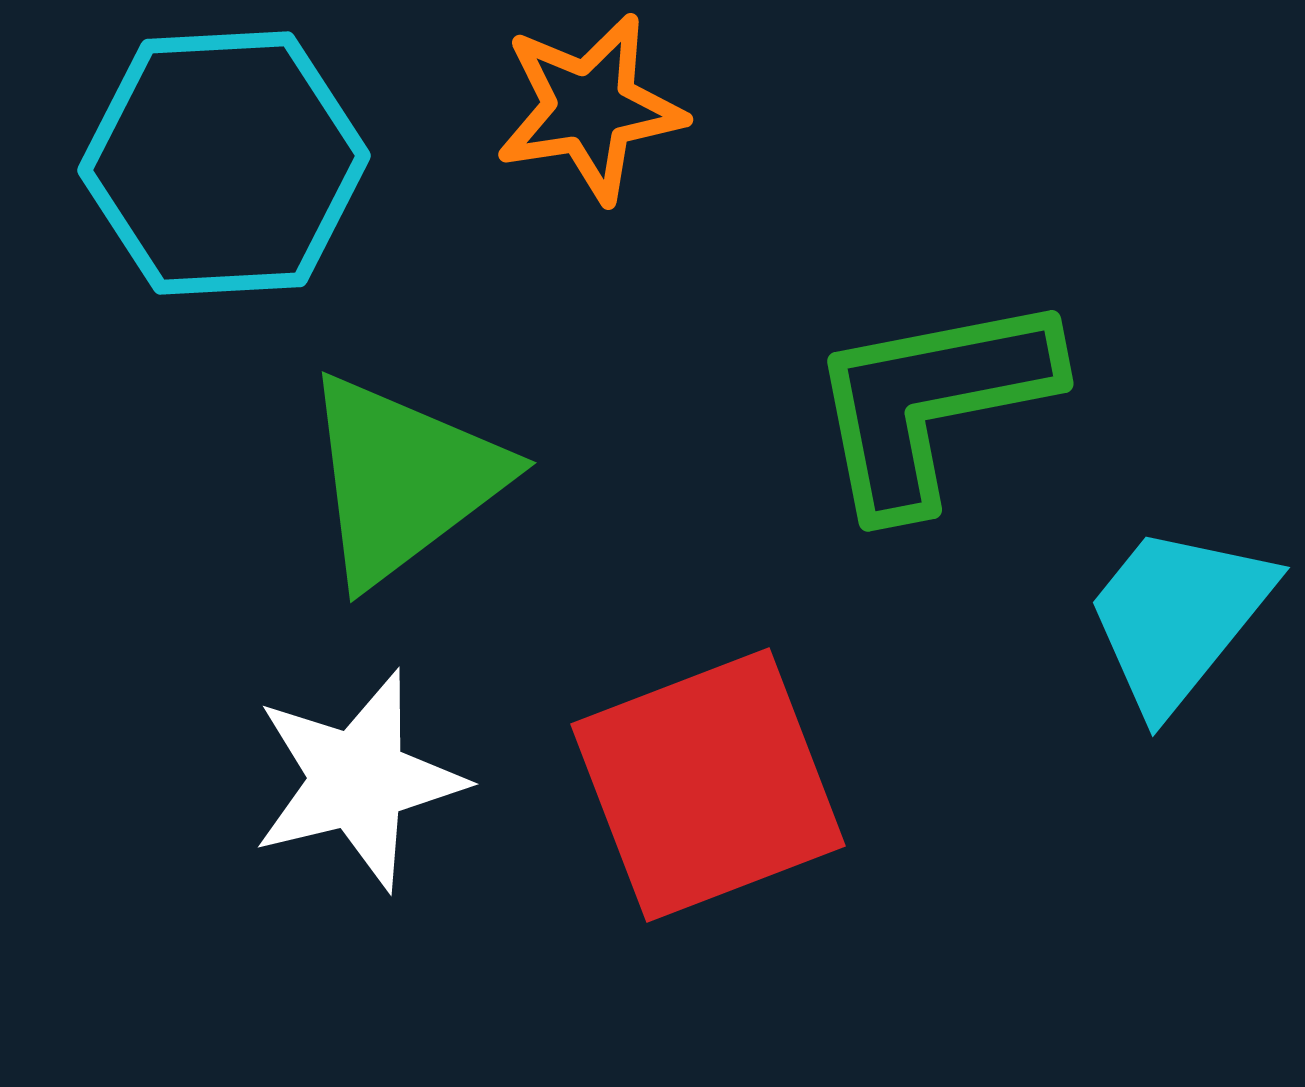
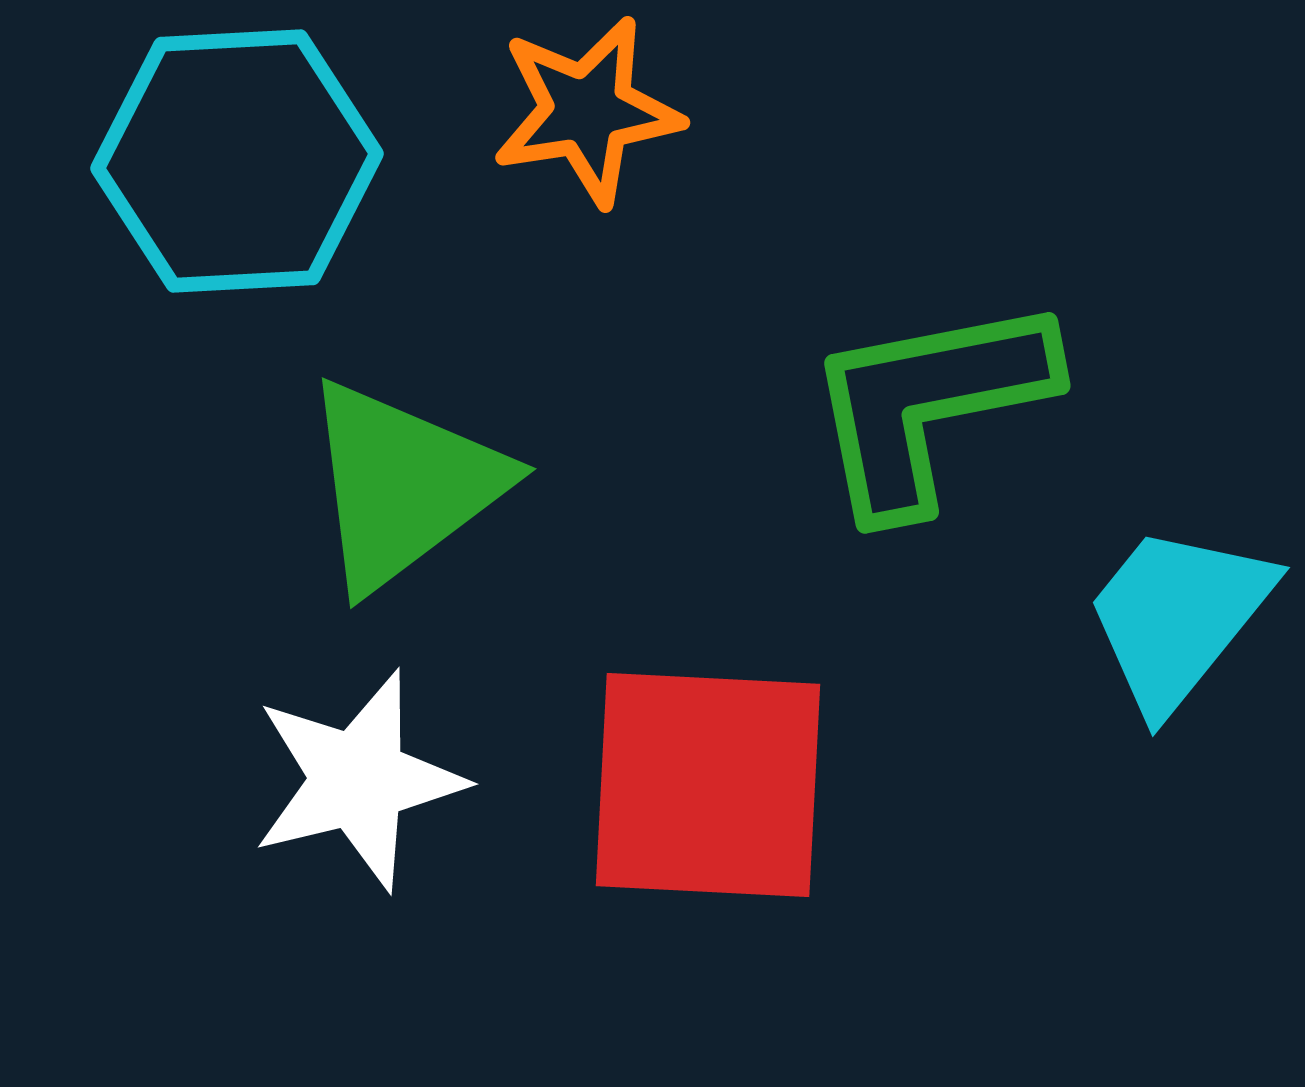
orange star: moved 3 px left, 3 px down
cyan hexagon: moved 13 px right, 2 px up
green L-shape: moved 3 px left, 2 px down
green triangle: moved 6 px down
red square: rotated 24 degrees clockwise
